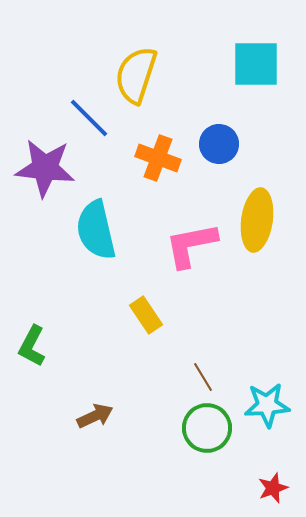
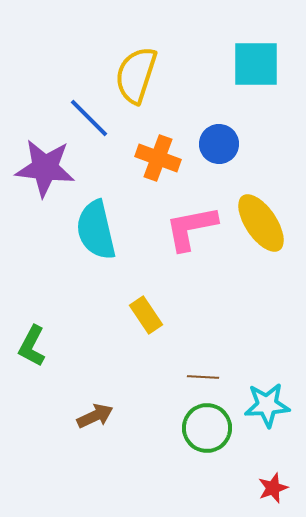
yellow ellipse: moved 4 px right, 3 px down; rotated 42 degrees counterclockwise
pink L-shape: moved 17 px up
brown line: rotated 56 degrees counterclockwise
